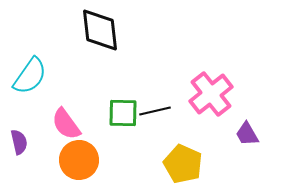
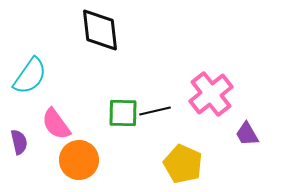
pink semicircle: moved 10 px left
